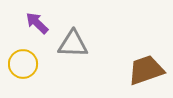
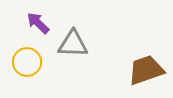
purple arrow: moved 1 px right
yellow circle: moved 4 px right, 2 px up
